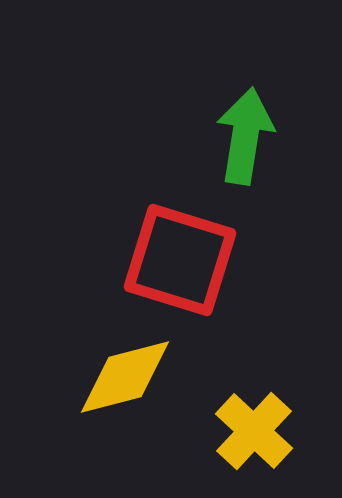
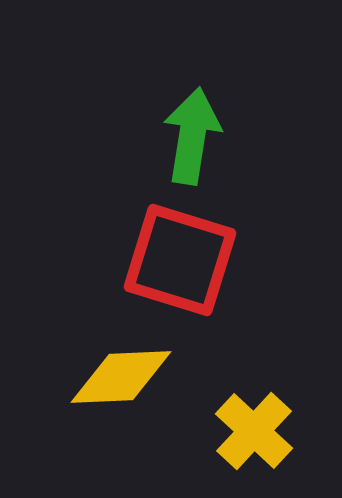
green arrow: moved 53 px left
yellow diamond: moved 4 px left; rotated 12 degrees clockwise
